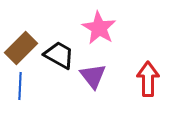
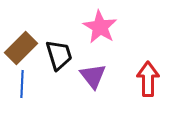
pink star: moved 1 px right, 1 px up
black trapezoid: rotated 44 degrees clockwise
blue line: moved 2 px right, 2 px up
